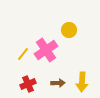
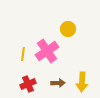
yellow circle: moved 1 px left, 1 px up
pink cross: moved 1 px right, 1 px down
yellow line: rotated 32 degrees counterclockwise
